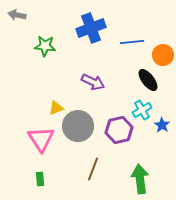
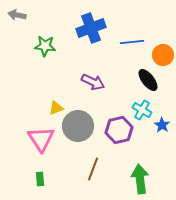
cyan cross: rotated 30 degrees counterclockwise
